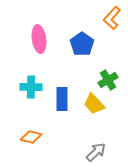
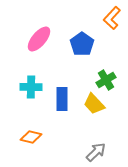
pink ellipse: rotated 48 degrees clockwise
green cross: moved 2 px left
